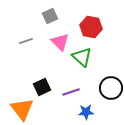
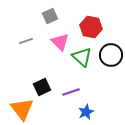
black circle: moved 33 px up
blue star: rotated 21 degrees counterclockwise
